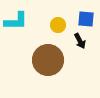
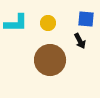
cyan L-shape: moved 2 px down
yellow circle: moved 10 px left, 2 px up
brown circle: moved 2 px right
